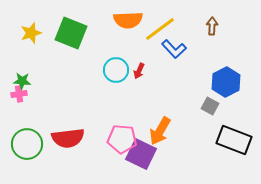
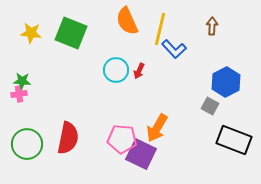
orange semicircle: moved 1 px left, 1 px down; rotated 68 degrees clockwise
yellow line: rotated 40 degrees counterclockwise
yellow star: rotated 25 degrees clockwise
orange arrow: moved 3 px left, 3 px up
red semicircle: rotated 72 degrees counterclockwise
